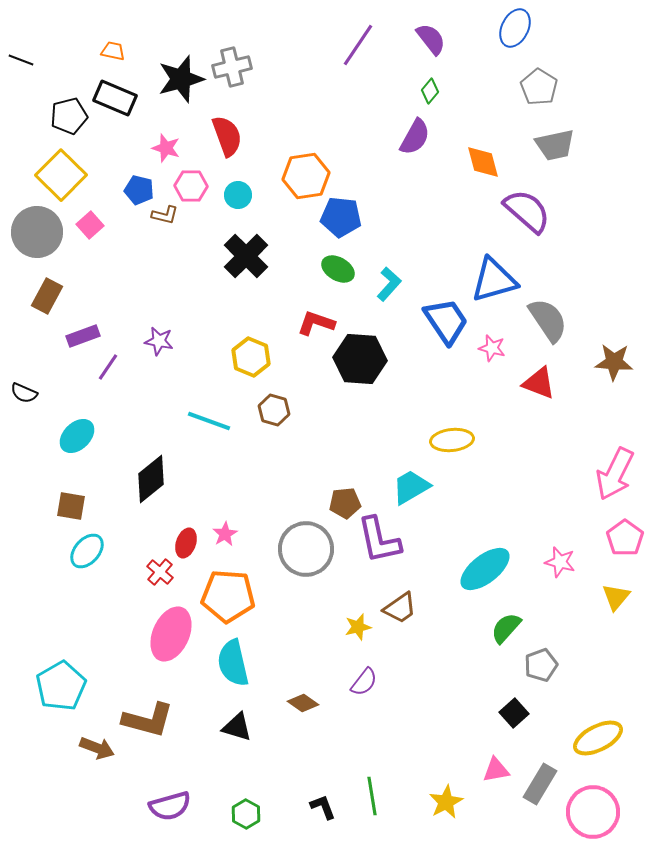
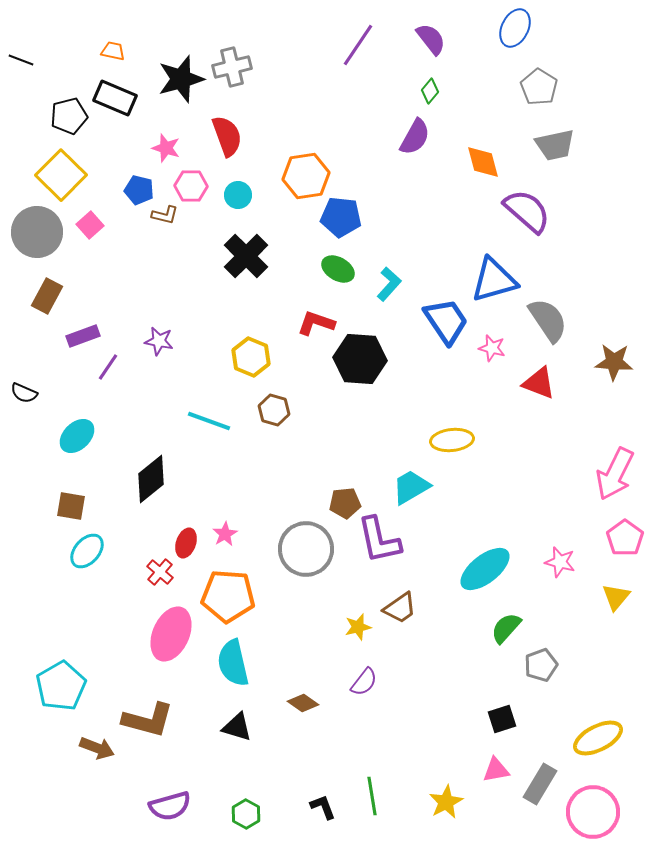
black square at (514, 713): moved 12 px left, 6 px down; rotated 24 degrees clockwise
